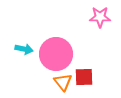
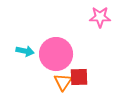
cyan arrow: moved 1 px right, 2 px down
red square: moved 5 px left
orange triangle: rotated 12 degrees clockwise
